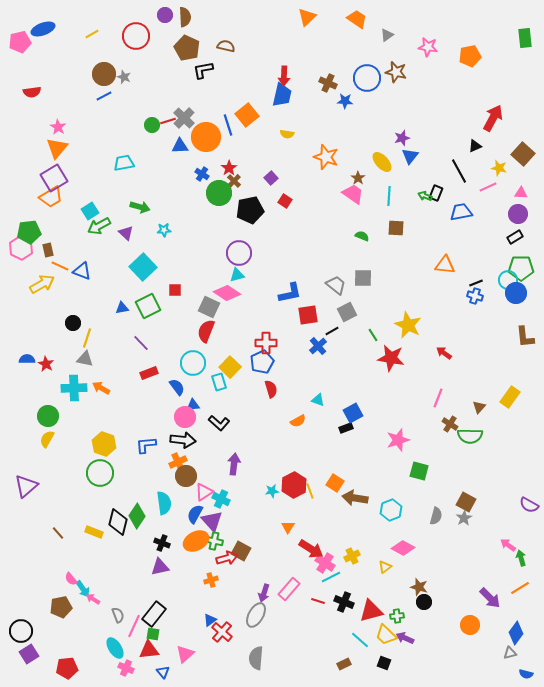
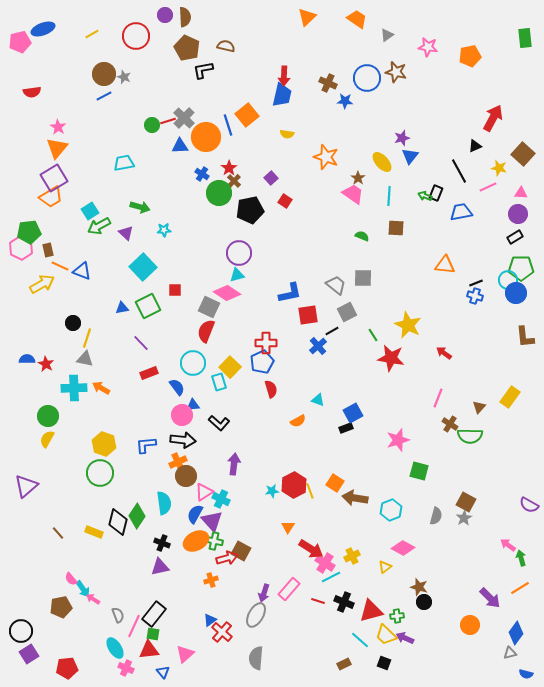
pink circle at (185, 417): moved 3 px left, 2 px up
